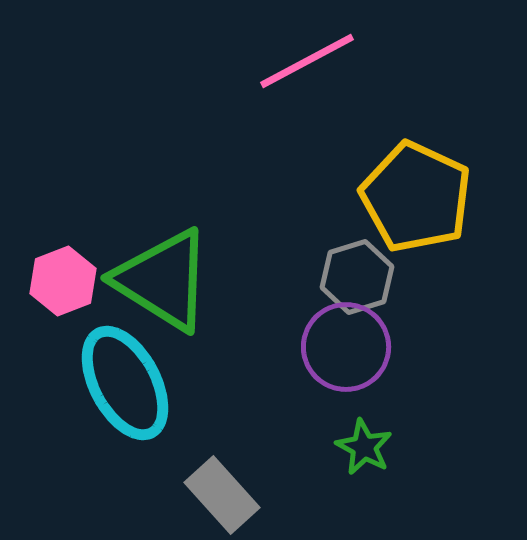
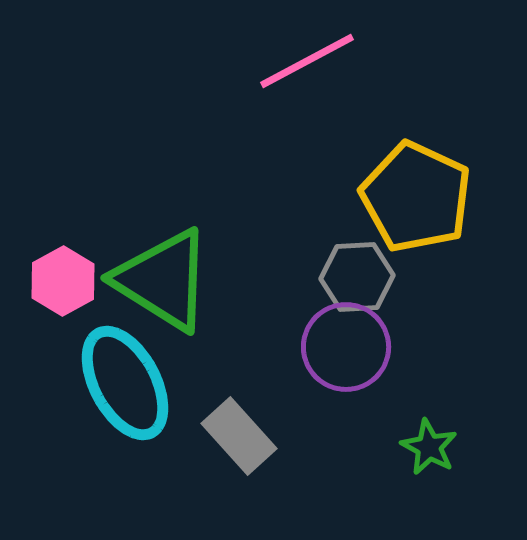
gray hexagon: rotated 14 degrees clockwise
pink hexagon: rotated 8 degrees counterclockwise
green star: moved 65 px right
gray rectangle: moved 17 px right, 59 px up
